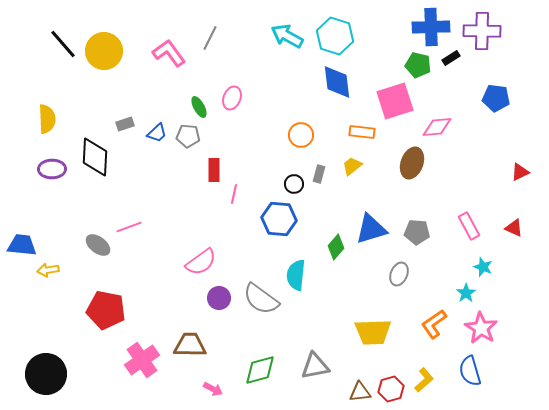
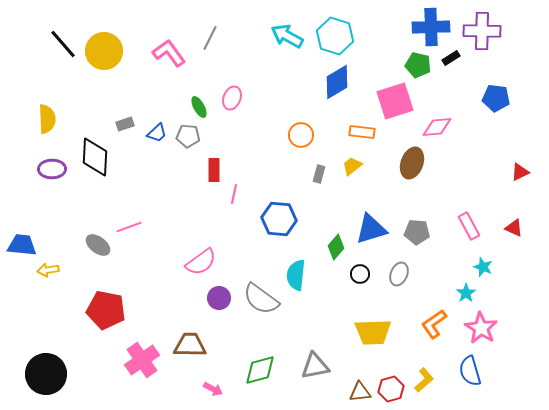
blue diamond at (337, 82): rotated 66 degrees clockwise
black circle at (294, 184): moved 66 px right, 90 px down
